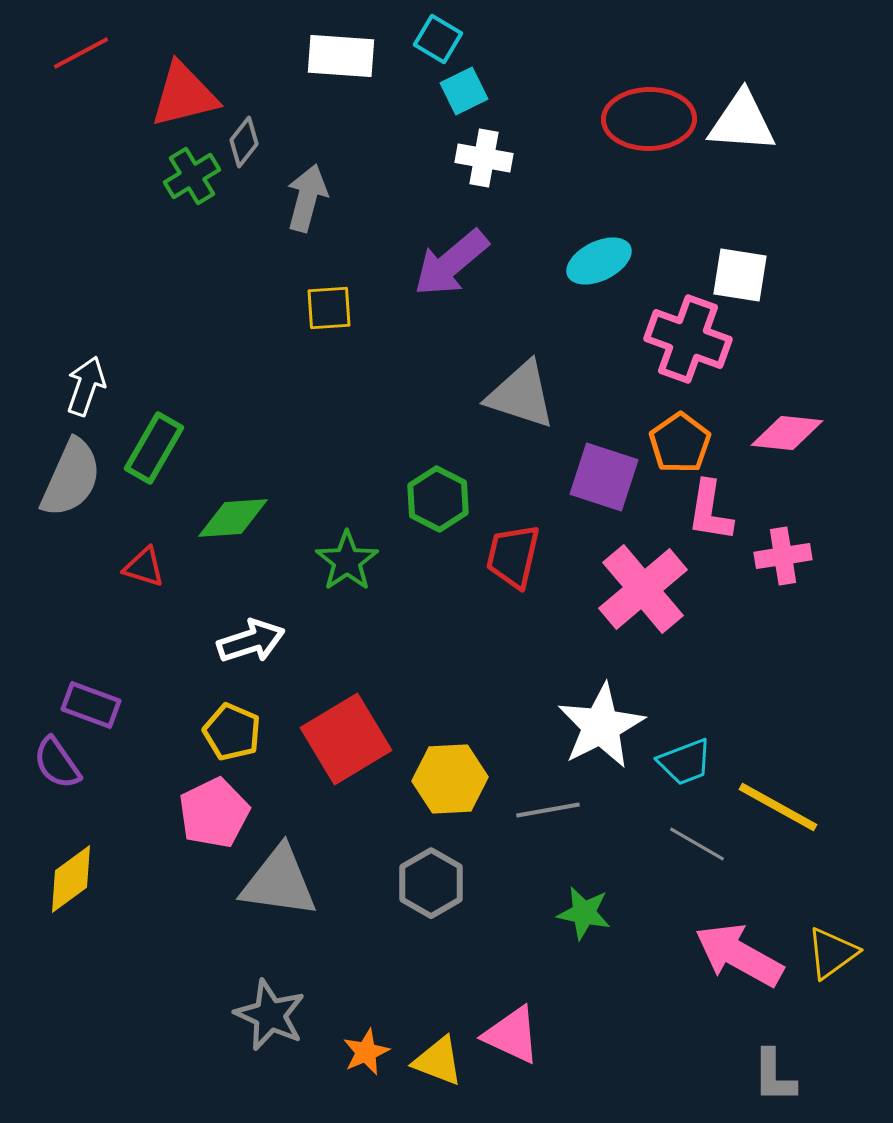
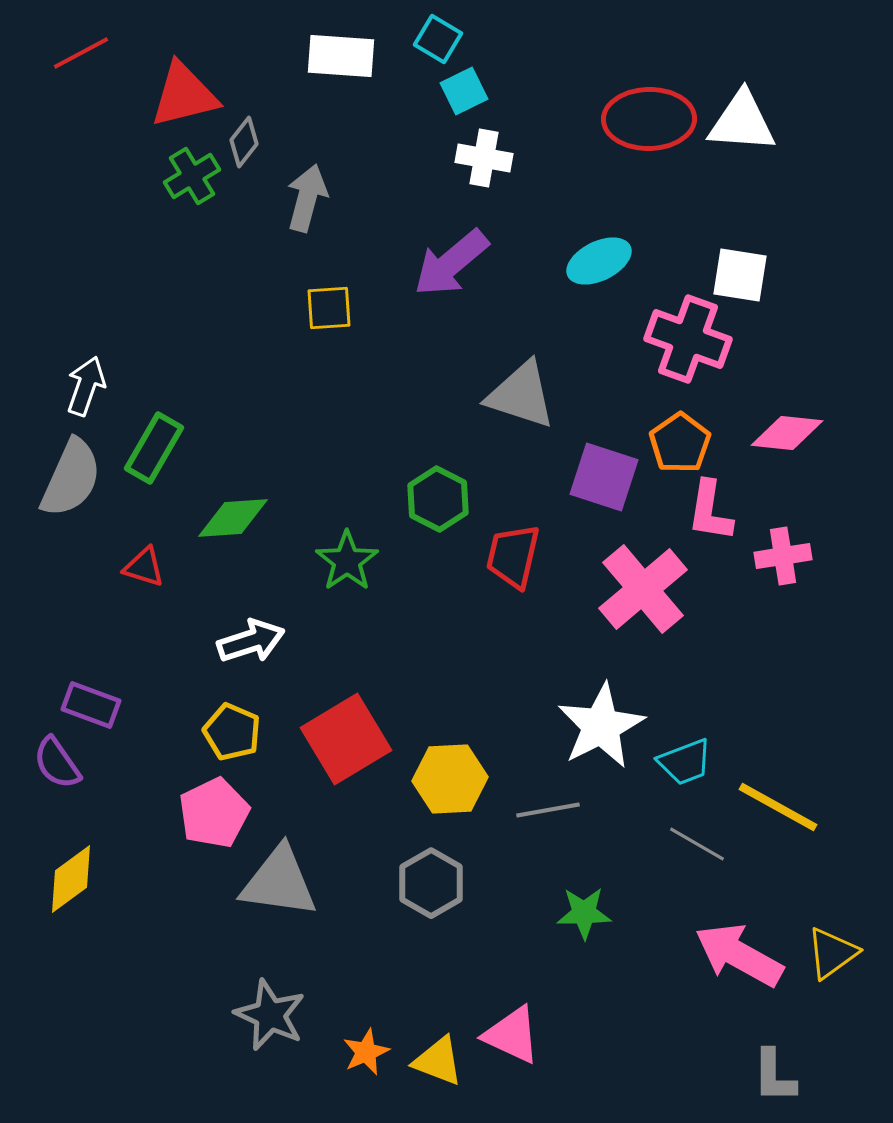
green star at (584, 913): rotated 12 degrees counterclockwise
